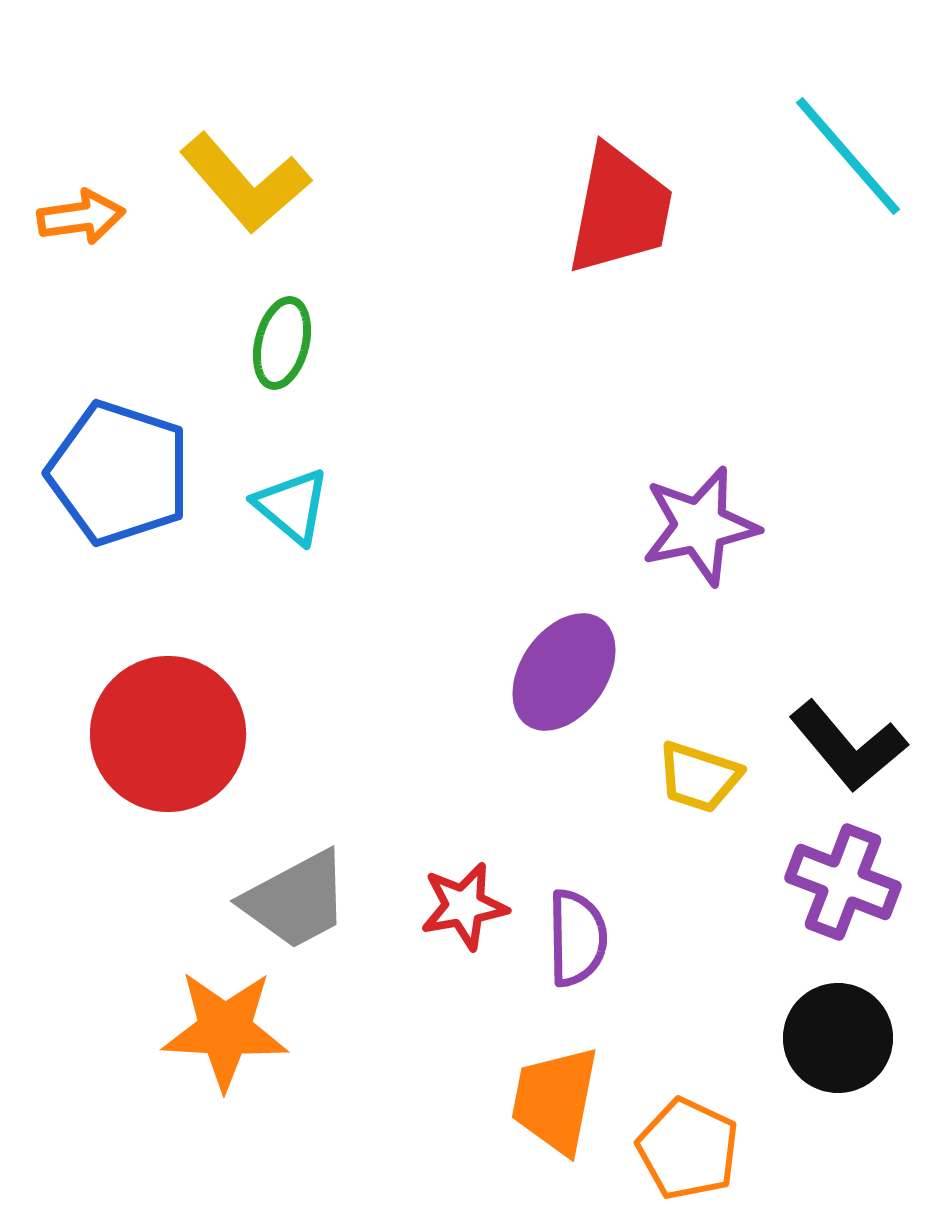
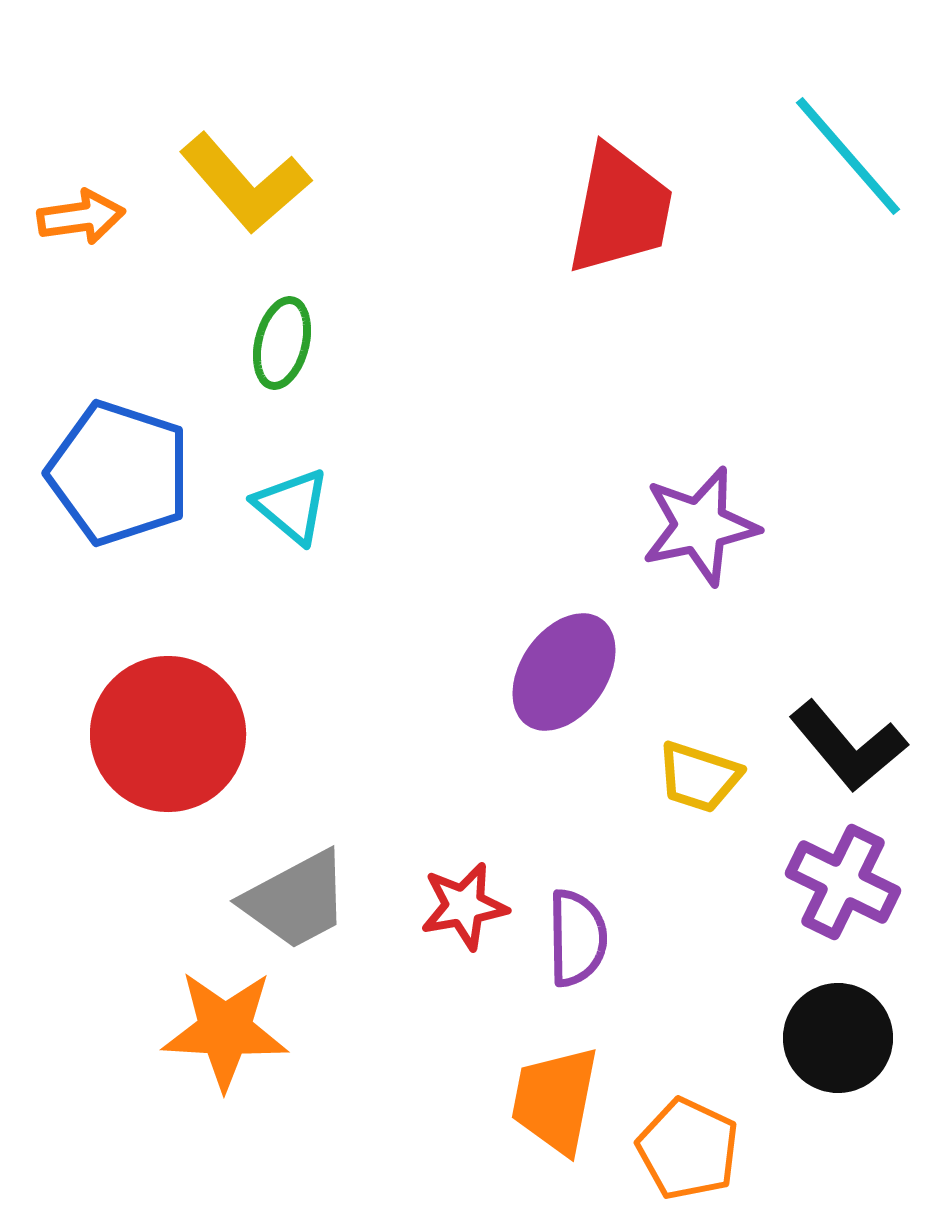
purple cross: rotated 5 degrees clockwise
